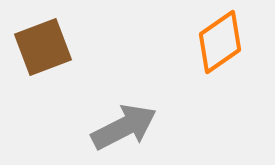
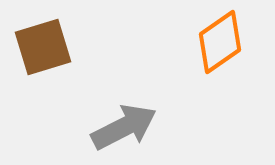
brown square: rotated 4 degrees clockwise
